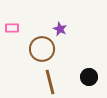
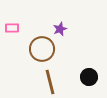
purple star: rotated 24 degrees clockwise
